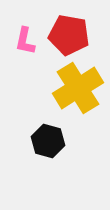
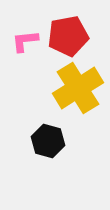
red pentagon: moved 1 px left, 1 px down; rotated 21 degrees counterclockwise
pink L-shape: rotated 72 degrees clockwise
